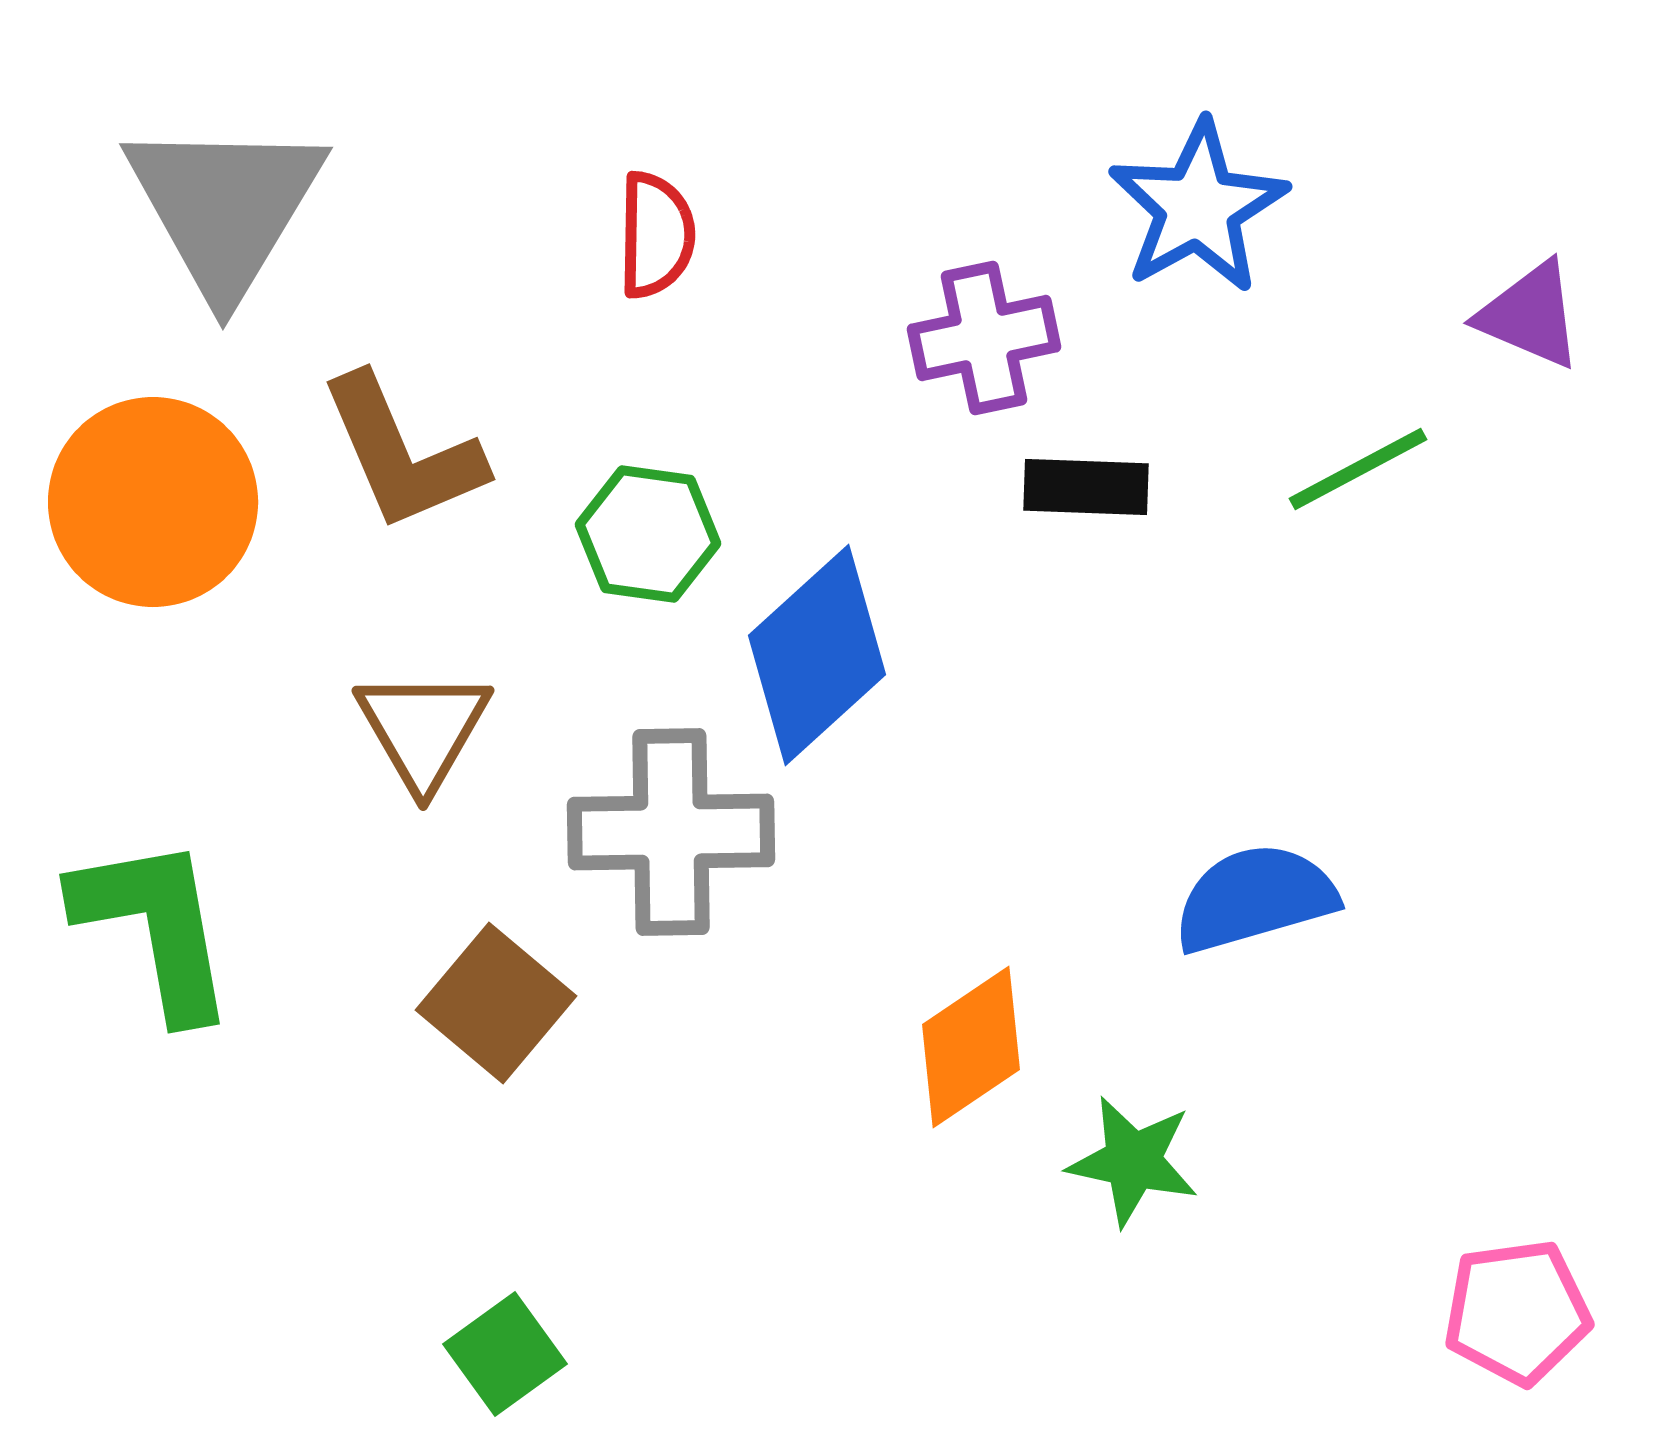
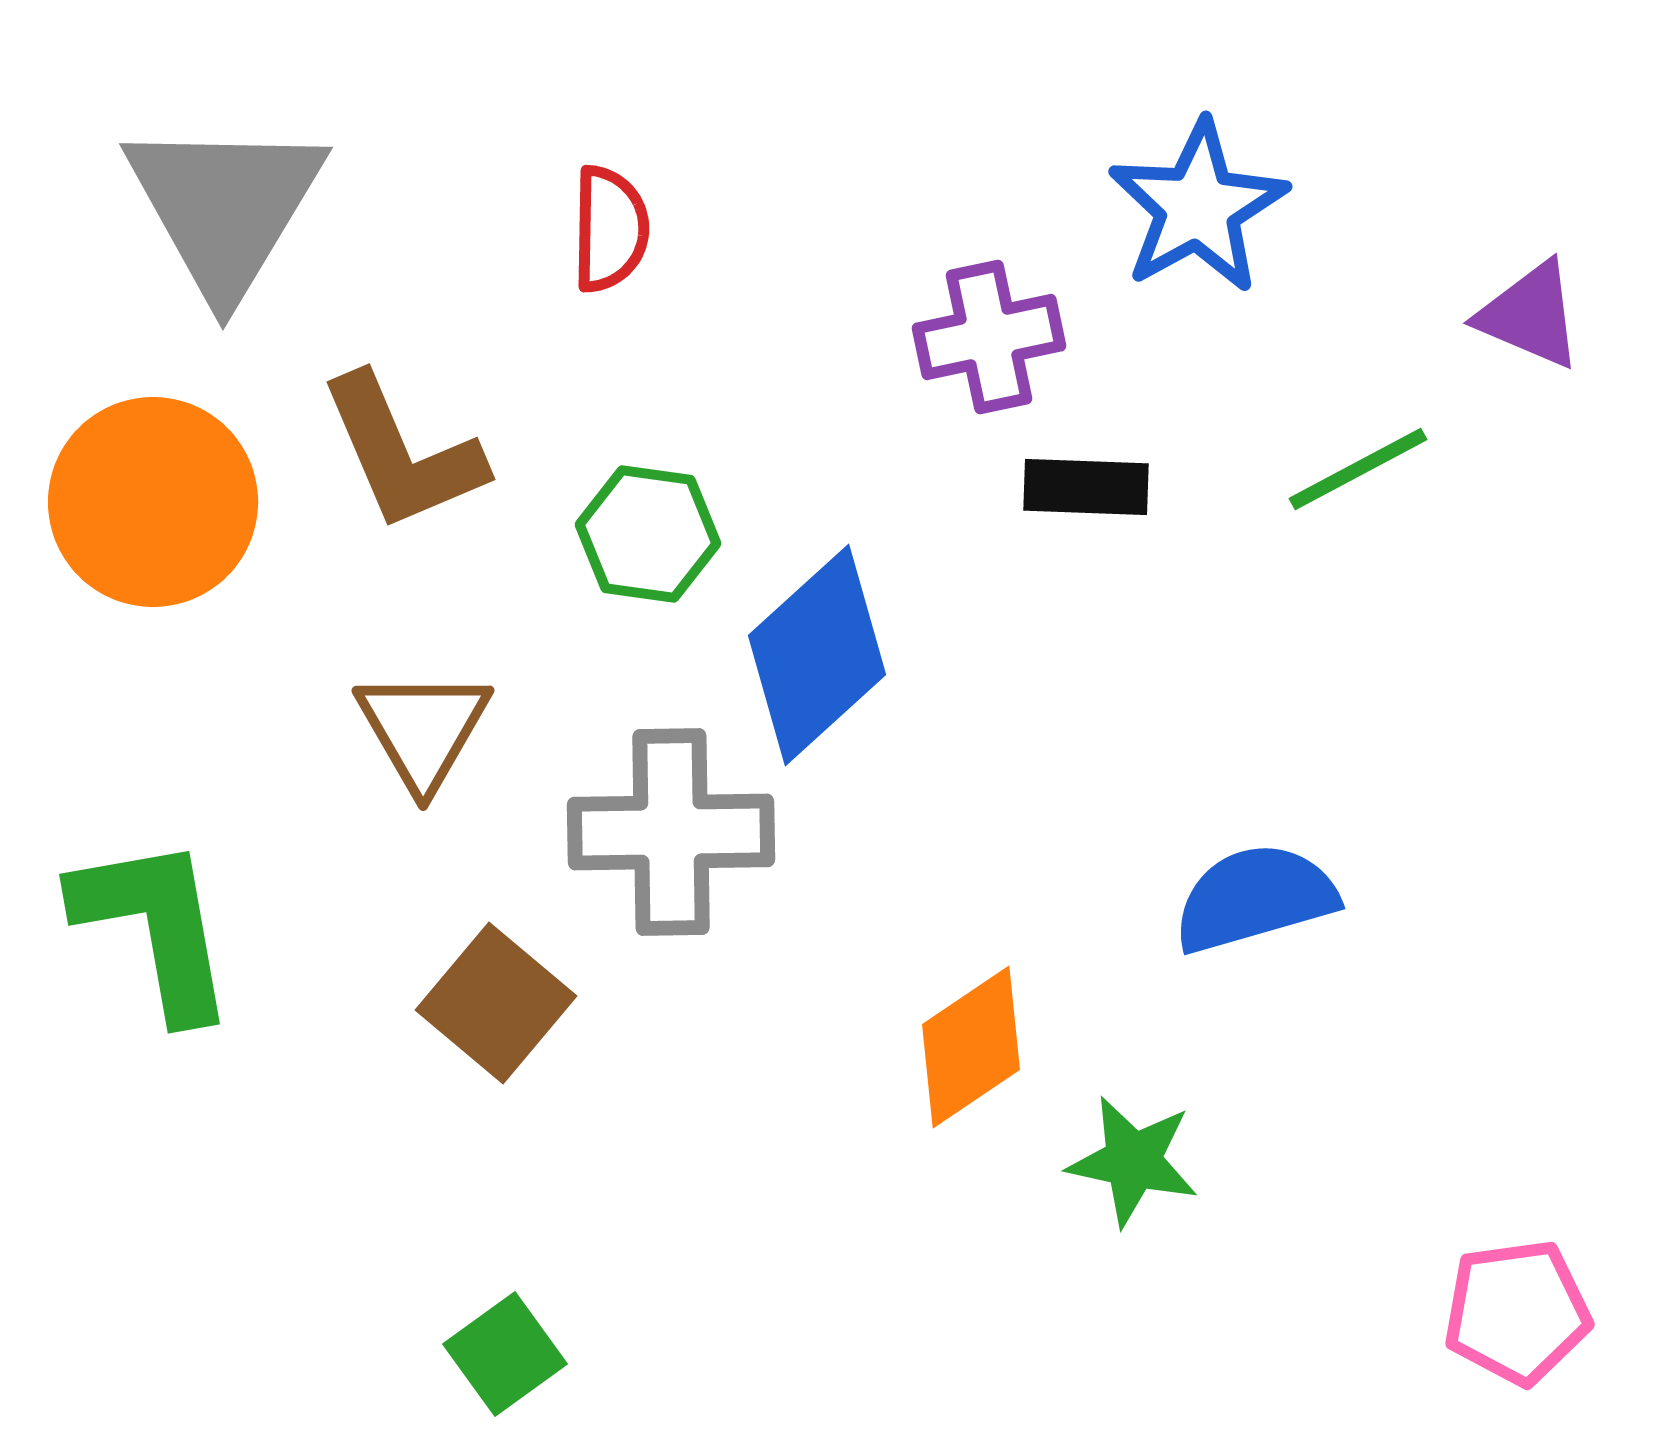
red semicircle: moved 46 px left, 6 px up
purple cross: moved 5 px right, 1 px up
